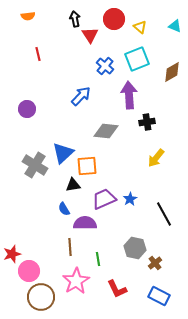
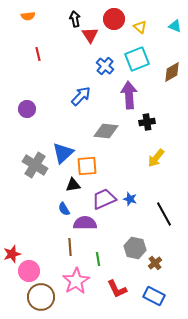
blue star: rotated 24 degrees counterclockwise
blue rectangle: moved 5 px left
